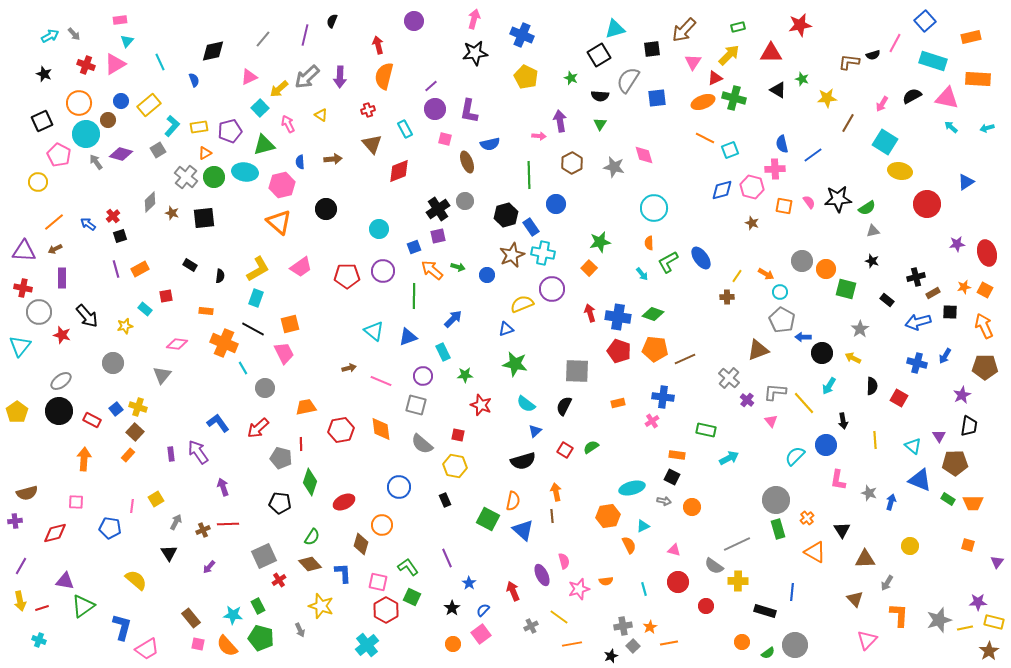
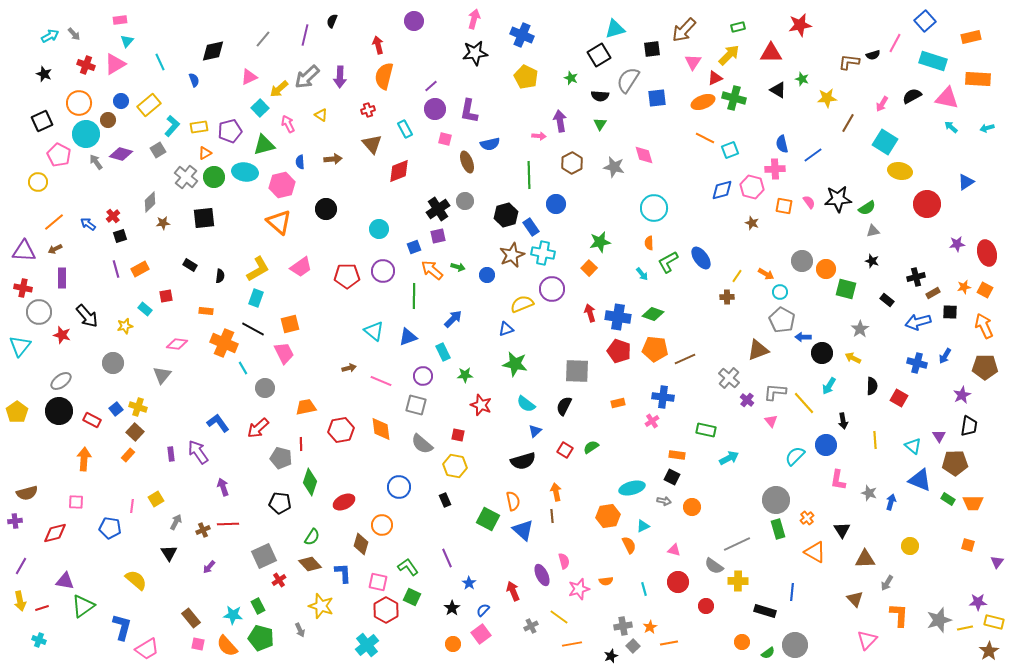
brown star at (172, 213): moved 9 px left, 10 px down; rotated 24 degrees counterclockwise
orange semicircle at (513, 501): rotated 24 degrees counterclockwise
